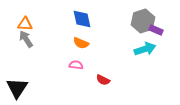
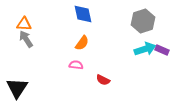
blue diamond: moved 1 px right, 5 px up
orange triangle: moved 1 px left
purple rectangle: moved 6 px right, 20 px down
orange semicircle: moved 1 px right; rotated 77 degrees counterclockwise
